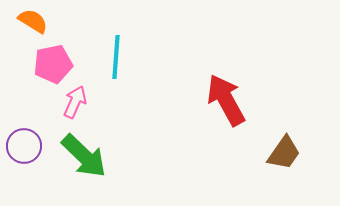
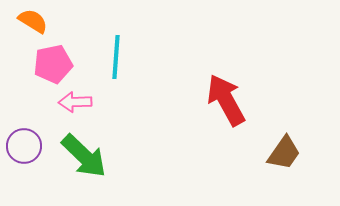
pink arrow: rotated 116 degrees counterclockwise
